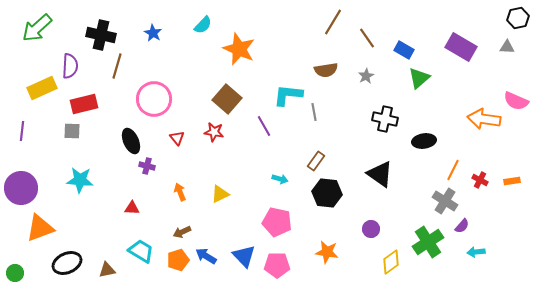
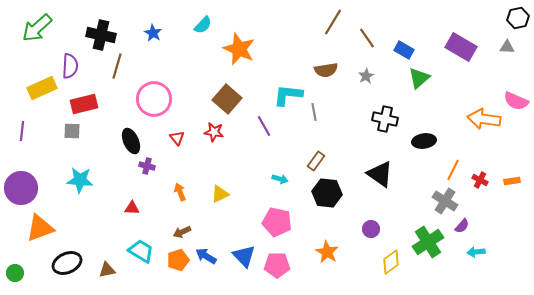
orange star at (327, 252): rotated 20 degrees clockwise
